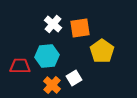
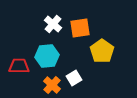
red trapezoid: moved 1 px left
